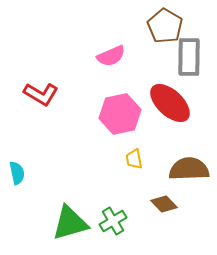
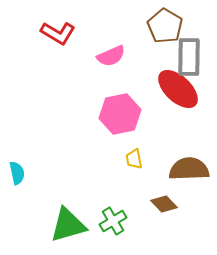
red L-shape: moved 17 px right, 61 px up
red ellipse: moved 8 px right, 14 px up
green triangle: moved 2 px left, 2 px down
